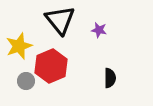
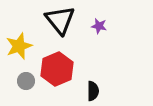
purple star: moved 4 px up
red hexagon: moved 6 px right, 3 px down
black semicircle: moved 17 px left, 13 px down
